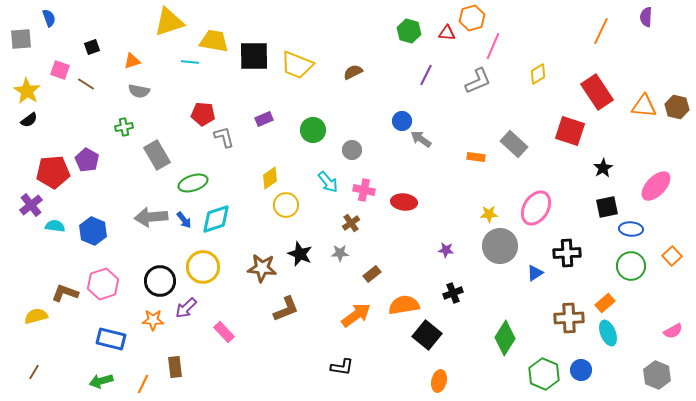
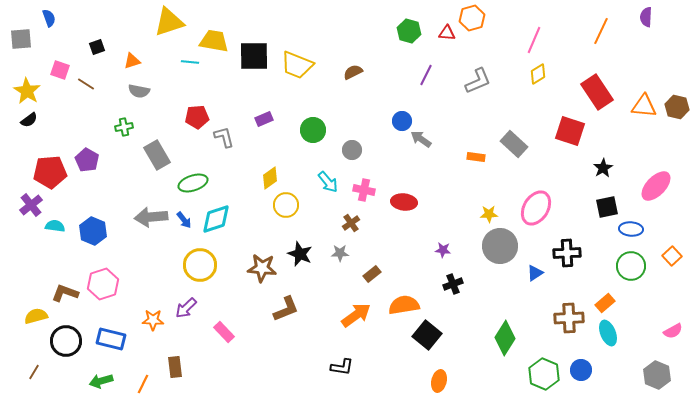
pink line at (493, 46): moved 41 px right, 6 px up
black square at (92, 47): moved 5 px right
red pentagon at (203, 114): moved 6 px left, 3 px down; rotated 10 degrees counterclockwise
red pentagon at (53, 172): moved 3 px left
purple star at (446, 250): moved 3 px left
yellow circle at (203, 267): moved 3 px left, 2 px up
black circle at (160, 281): moved 94 px left, 60 px down
black cross at (453, 293): moved 9 px up
